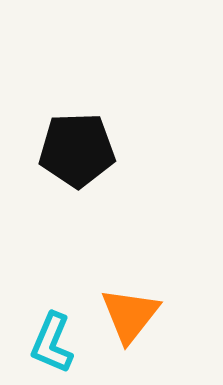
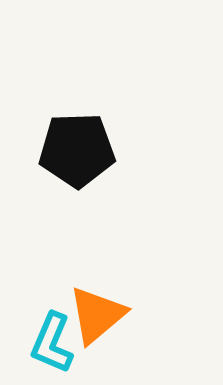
orange triangle: moved 33 px left; rotated 12 degrees clockwise
